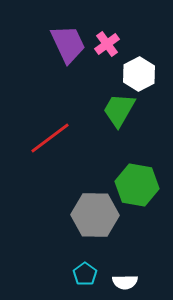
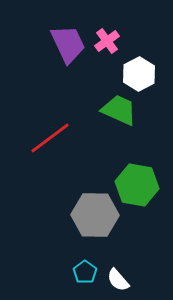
pink cross: moved 3 px up
green trapezoid: rotated 84 degrees clockwise
cyan pentagon: moved 2 px up
white semicircle: moved 7 px left, 2 px up; rotated 50 degrees clockwise
